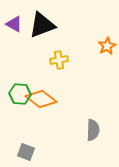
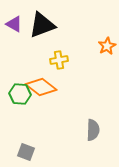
orange diamond: moved 12 px up
